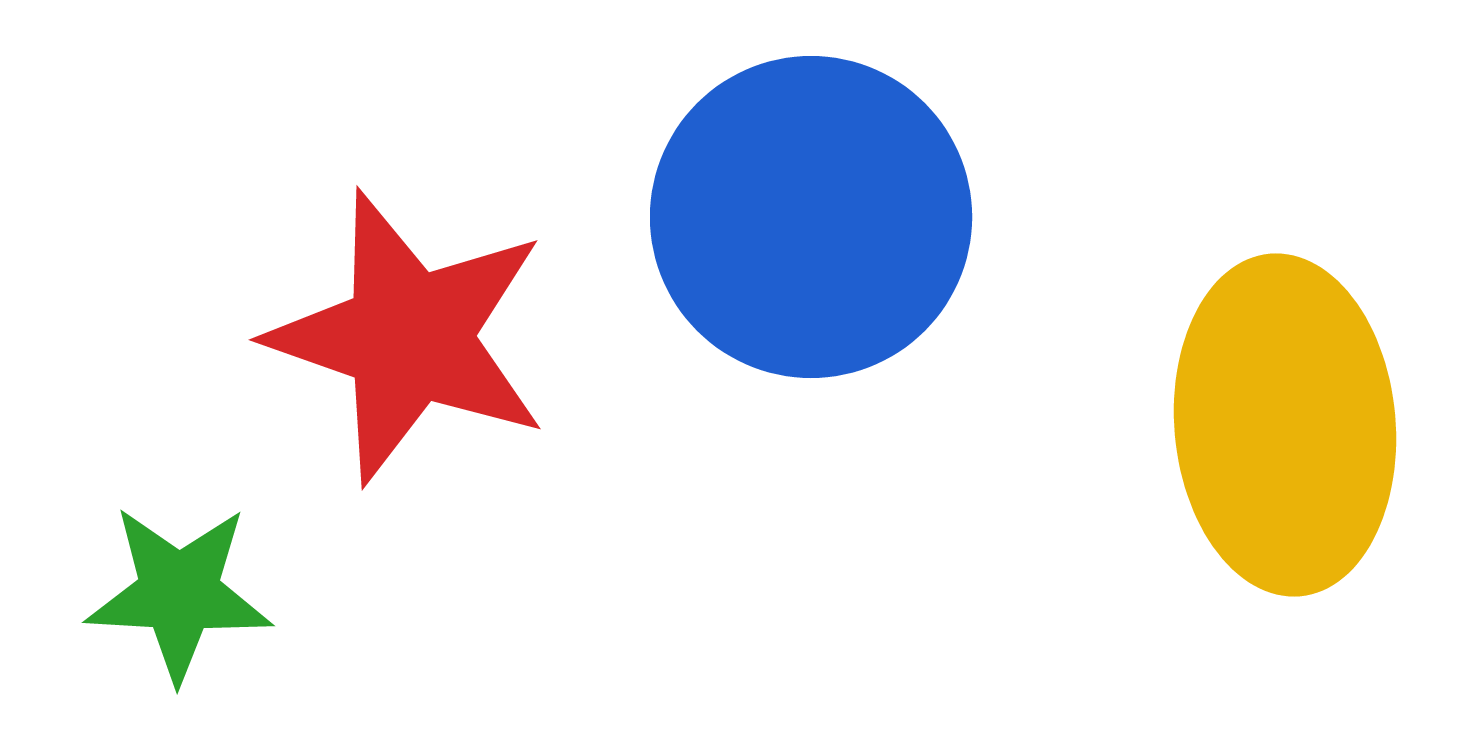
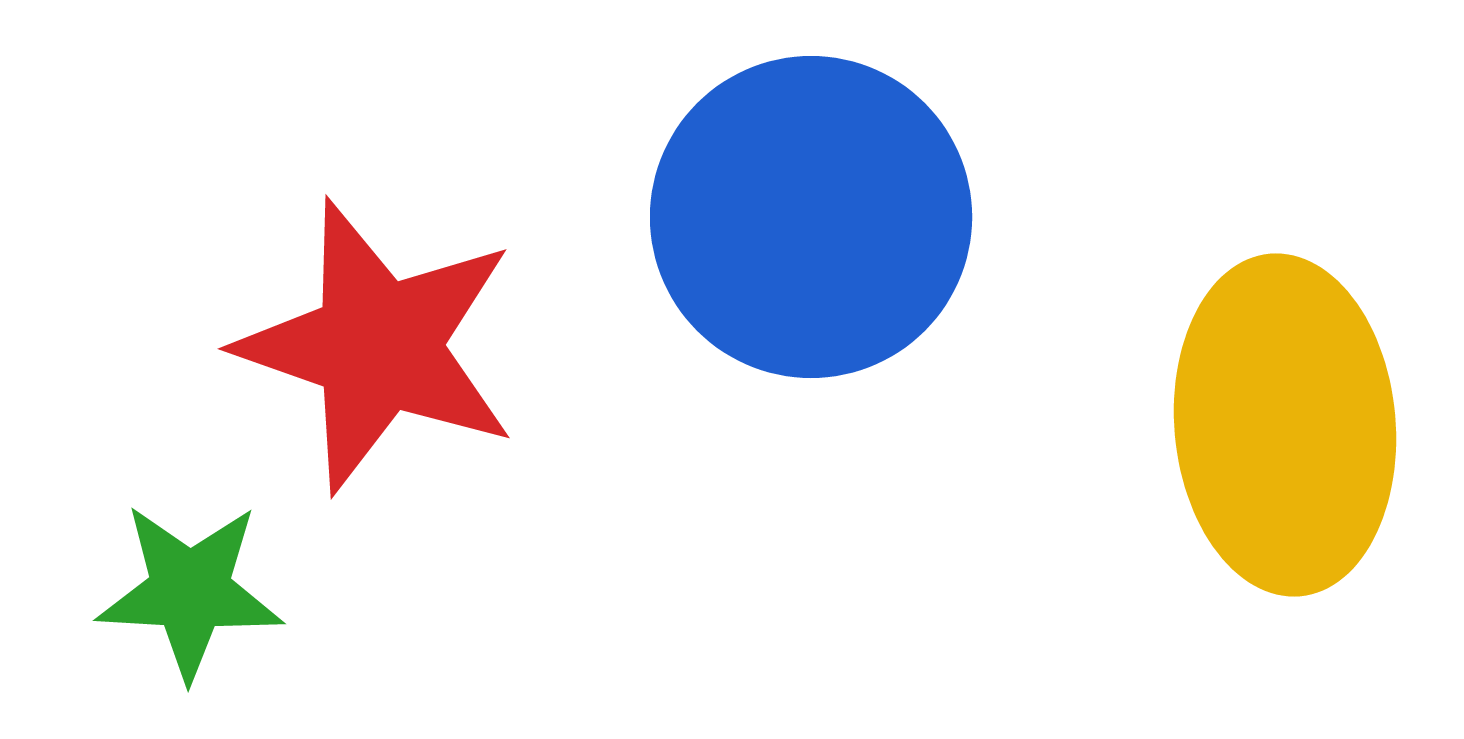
red star: moved 31 px left, 9 px down
green star: moved 11 px right, 2 px up
